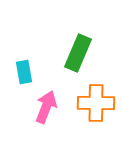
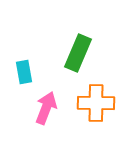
pink arrow: moved 1 px down
